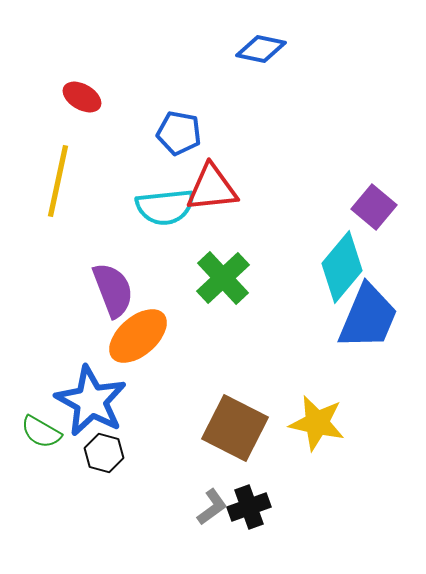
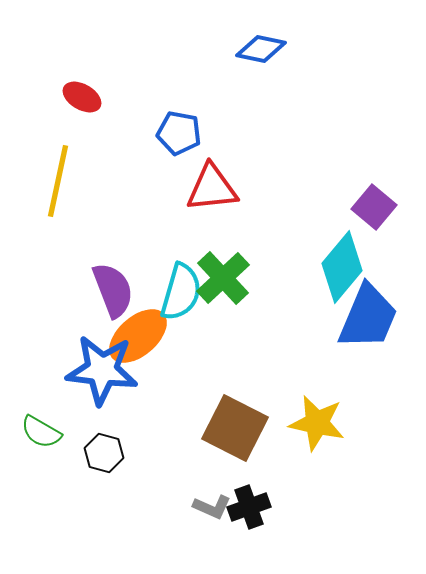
cyan semicircle: moved 16 px right, 85 px down; rotated 68 degrees counterclockwise
blue star: moved 11 px right, 31 px up; rotated 22 degrees counterclockwise
gray L-shape: rotated 60 degrees clockwise
